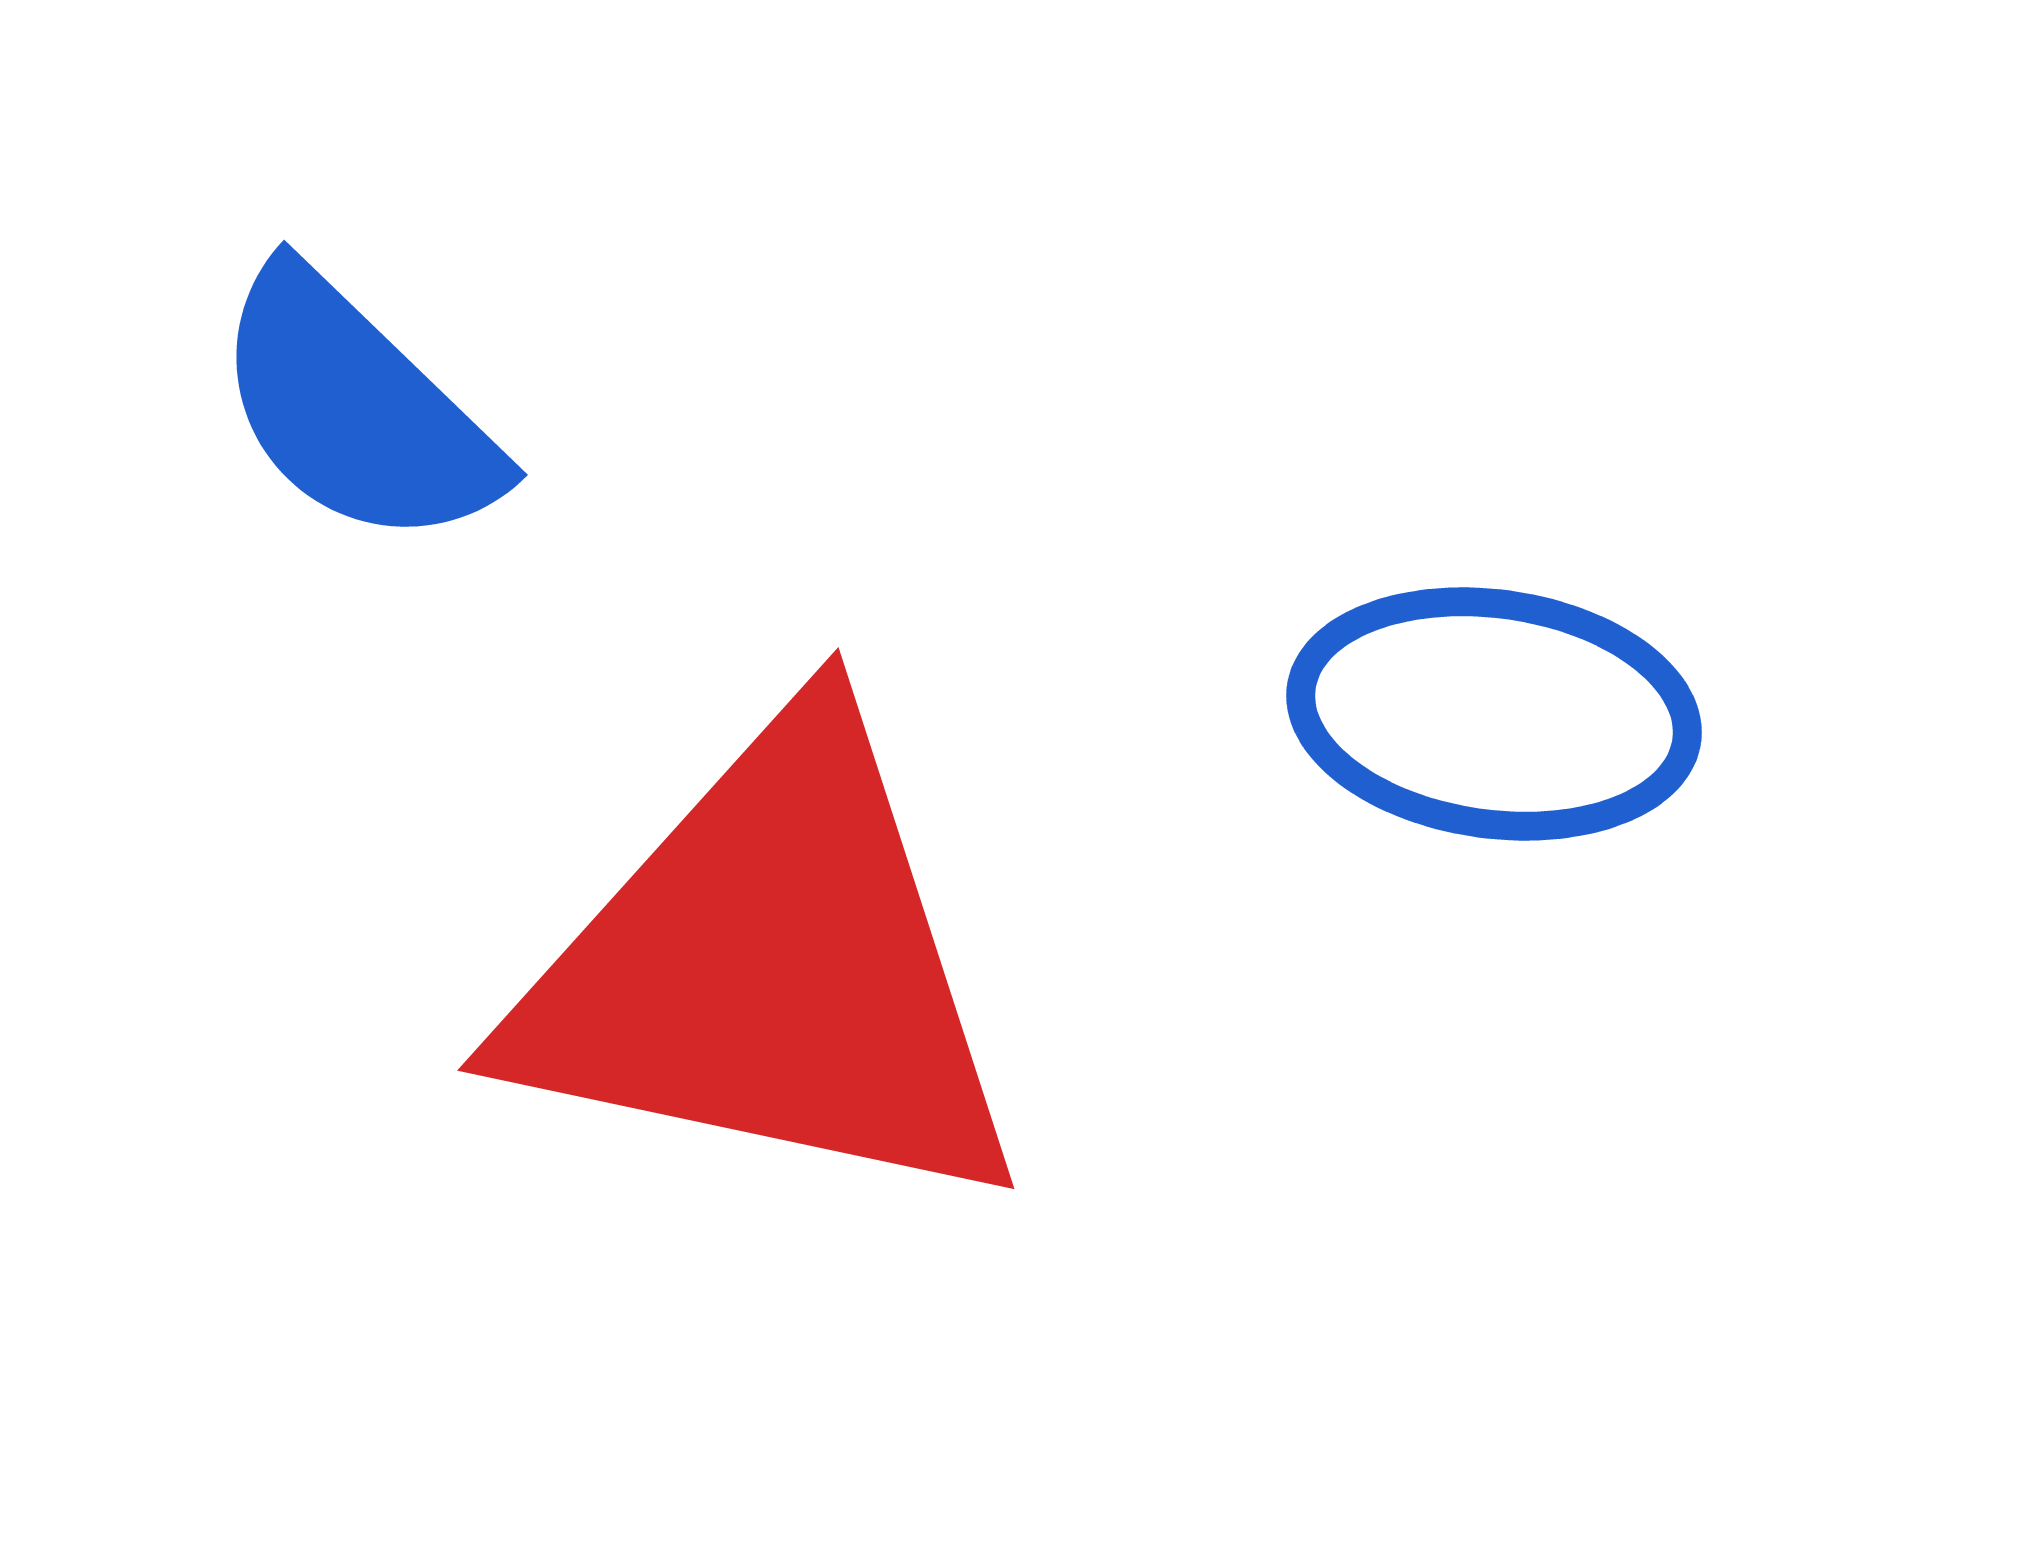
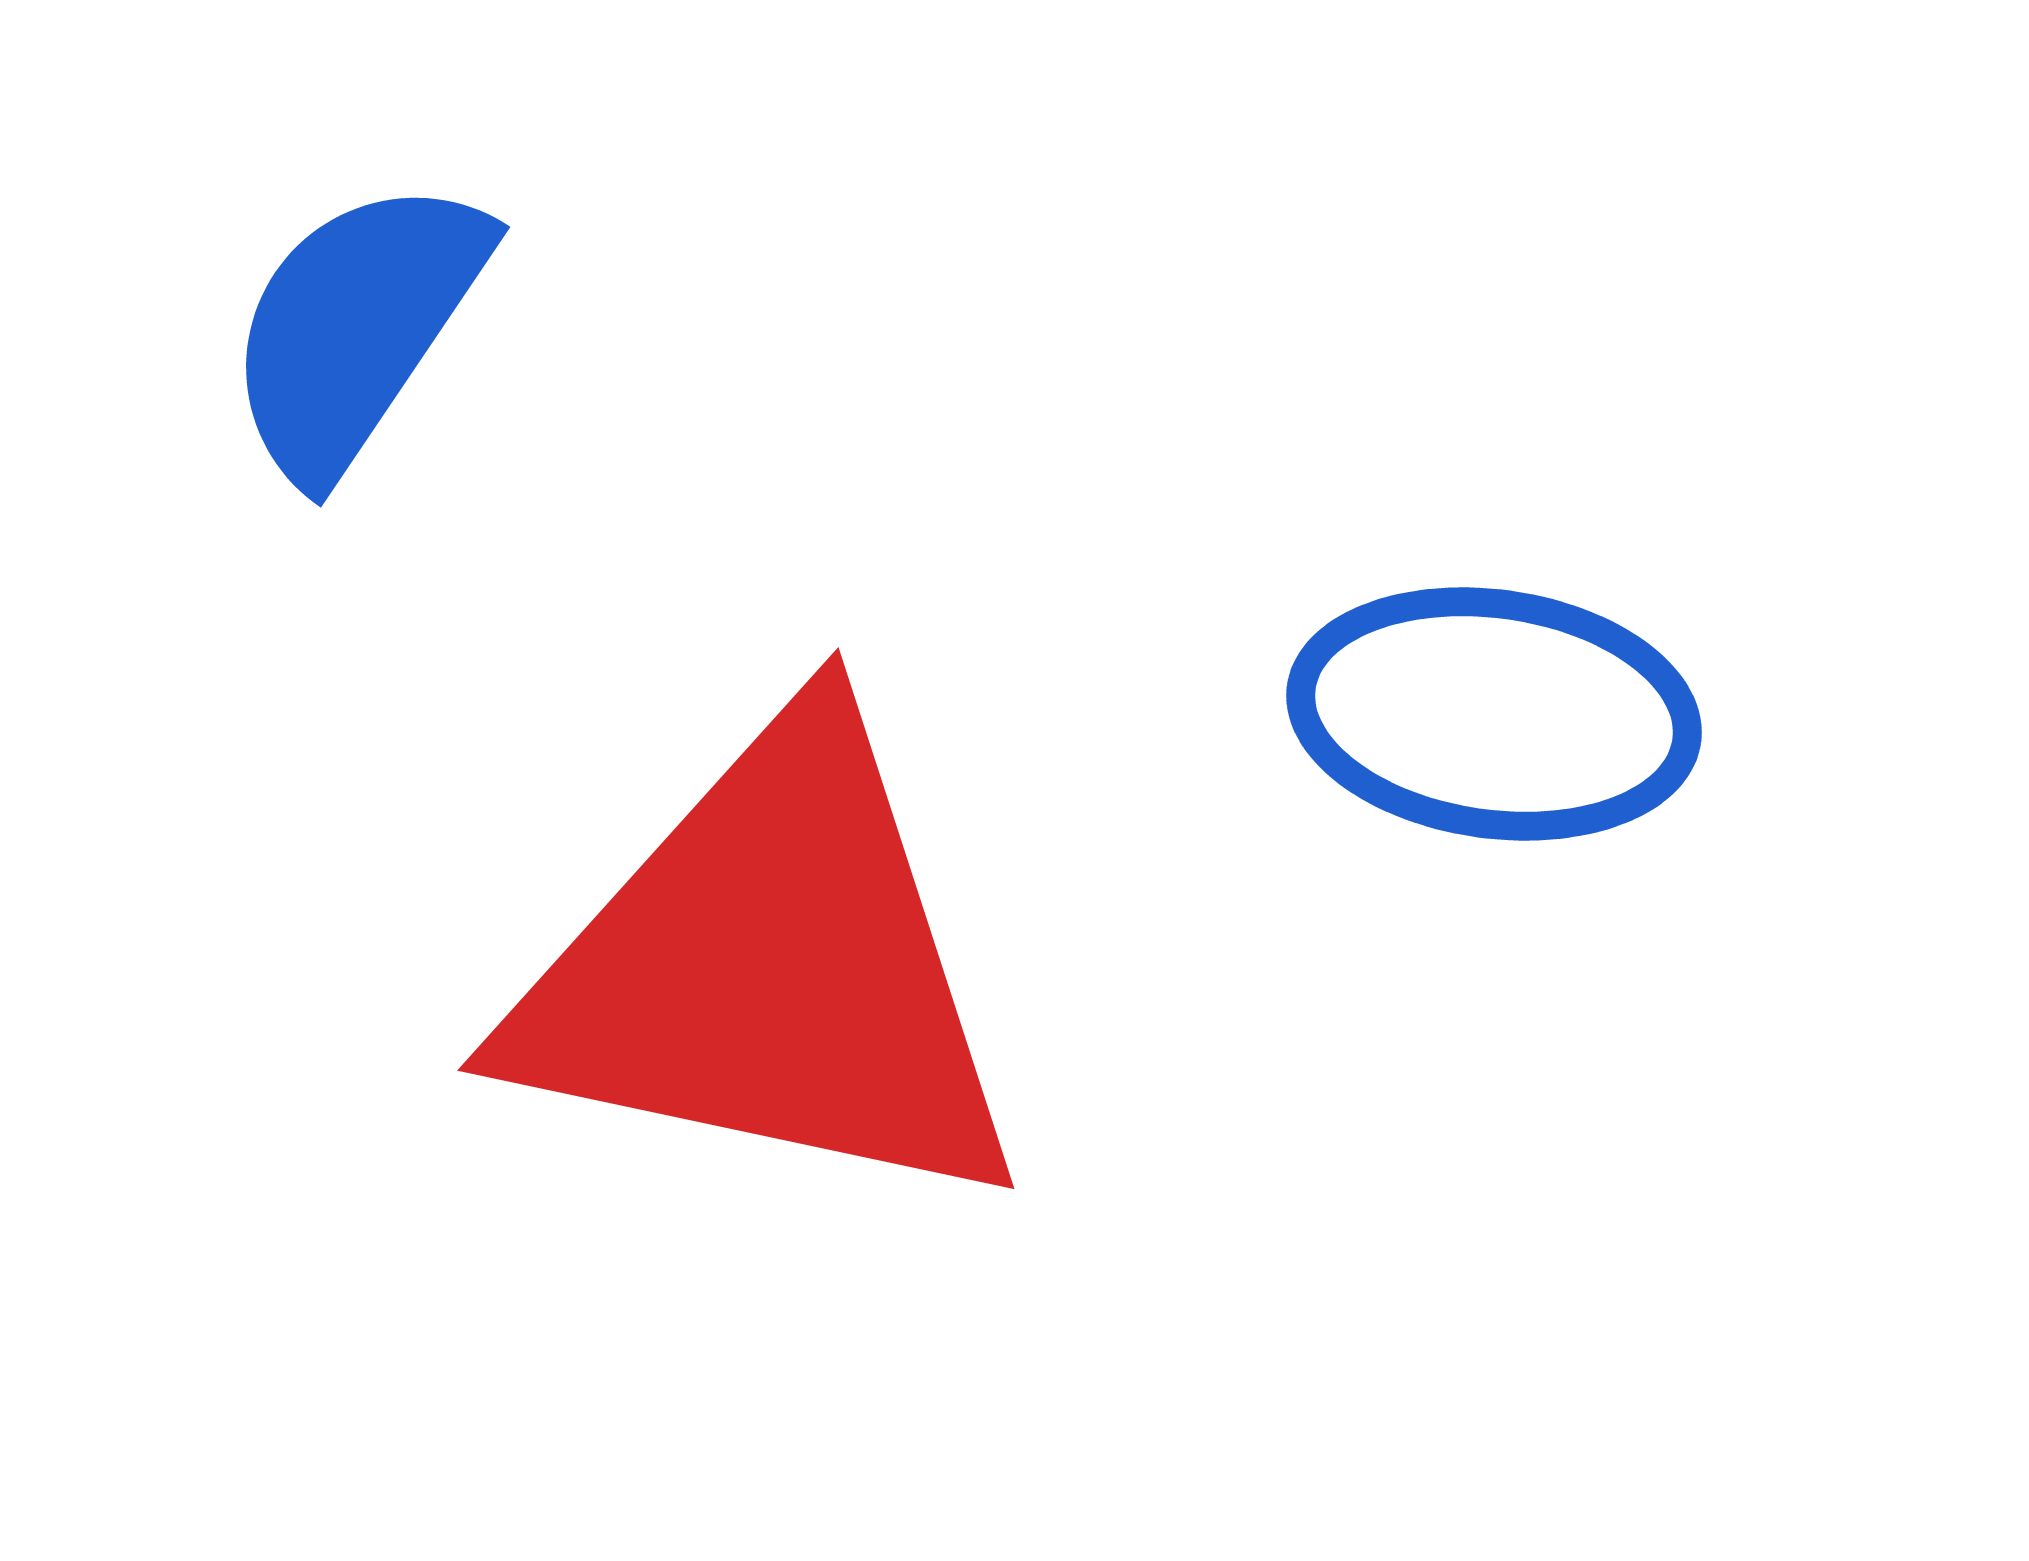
blue semicircle: moved 82 px up; rotated 80 degrees clockwise
